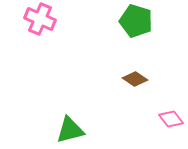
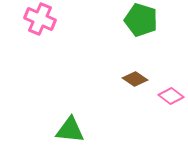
green pentagon: moved 5 px right, 1 px up
pink diamond: moved 23 px up; rotated 15 degrees counterclockwise
green triangle: rotated 20 degrees clockwise
